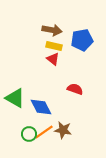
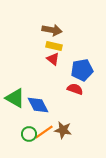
blue pentagon: moved 30 px down
blue diamond: moved 3 px left, 2 px up
